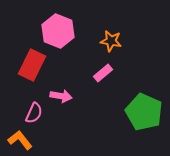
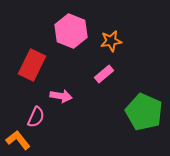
pink hexagon: moved 13 px right
orange star: rotated 20 degrees counterclockwise
pink rectangle: moved 1 px right, 1 px down
pink semicircle: moved 2 px right, 4 px down
orange L-shape: moved 2 px left
